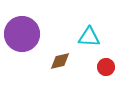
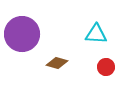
cyan triangle: moved 7 px right, 3 px up
brown diamond: moved 3 px left, 2 px down; rotated 30 degrees clockwise
